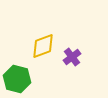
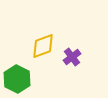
green hexagon: rotated 12 degrees clockwise
